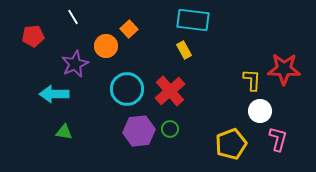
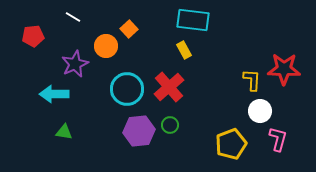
white line: rotated 28 degrees counterclockwise
red cross: moved 1 px left, 4 px up
green circle: moved 4 px up
